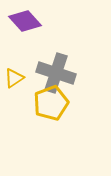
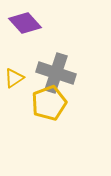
purple diamond: moved 2 px down
yellow pentagon: moved 2 px left
